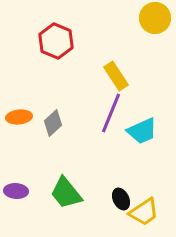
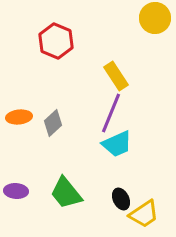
cyan trapezoid: moved 25 px left, 13 px down
yellow trapezoid: moved 2 px down
